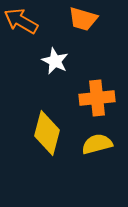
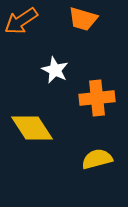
orange arrow: rotated 64 degrees counterclockwise
white star: moved 9 px down
yellow diamond: moved 15 px left, 5 px up; rotated 48 degrees counterclockwise
yellow semicircle: moved 15 px down
